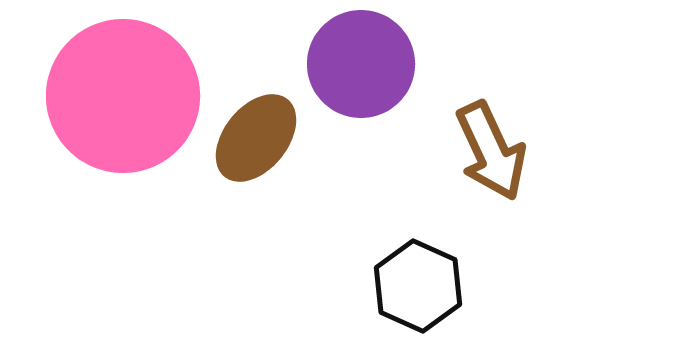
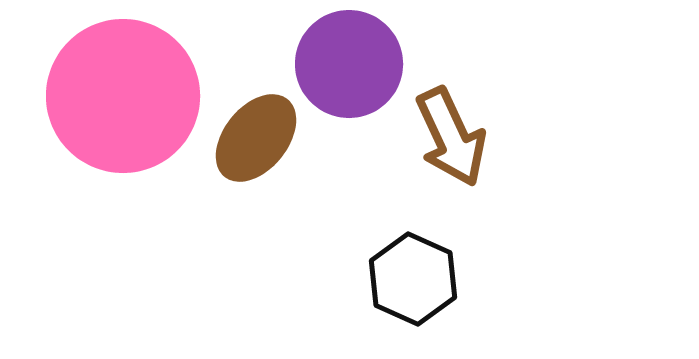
purple circle: moved 12 px left
brown arrow: moved 40 px left, 14 px up
black hexagon: moved 5 px left, 7 px up
